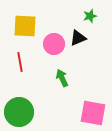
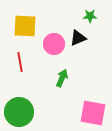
green star: rotated 16 degrees clockwise
green arrow: rotated 48 degrees clockwise
